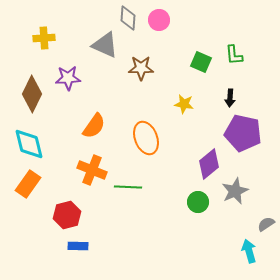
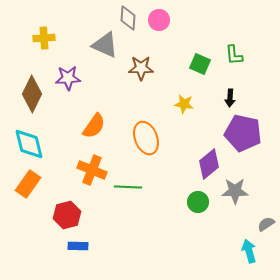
green square: moved 1 px left, 2 px down
gray star: rotated 24 degrees clockwise
